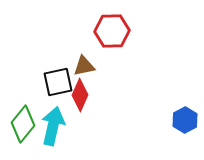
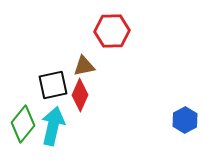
black square: moved 5 px left, 3 px down
